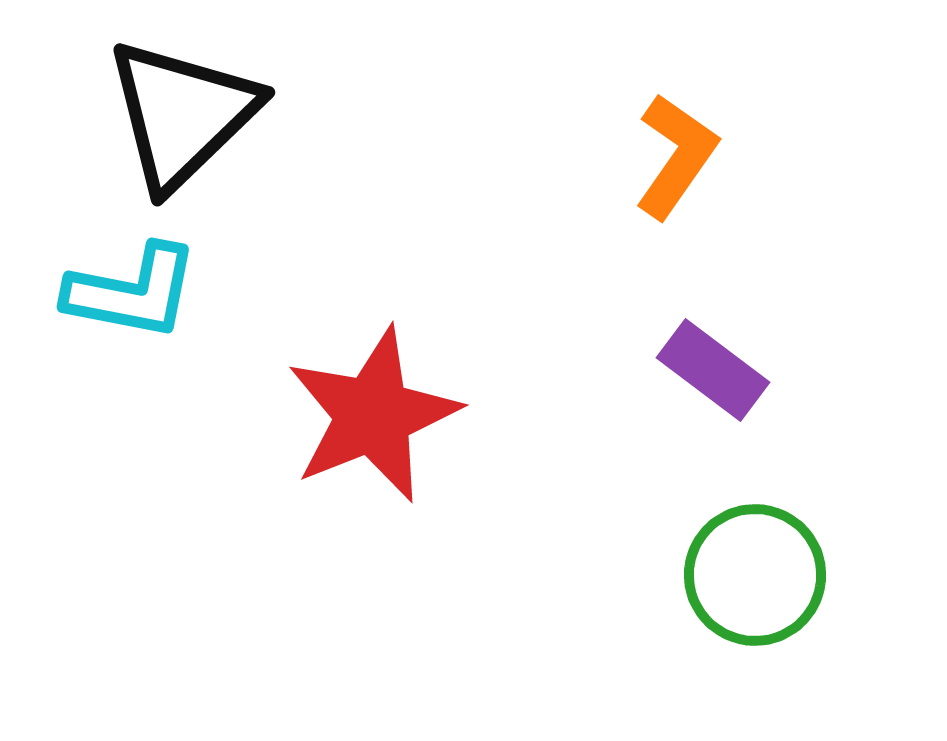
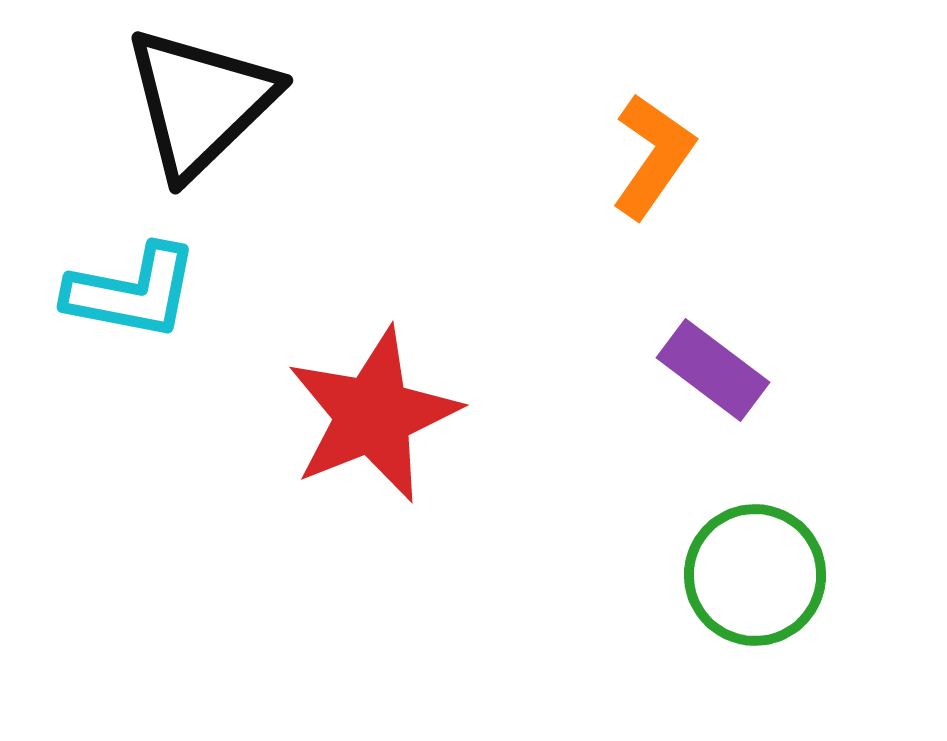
black triangle: moved 18 px right, 12 px up
orange L-shape: moved 23 px left
